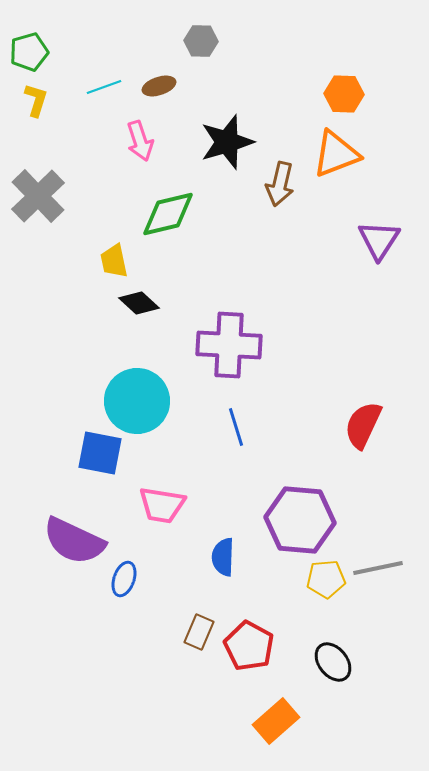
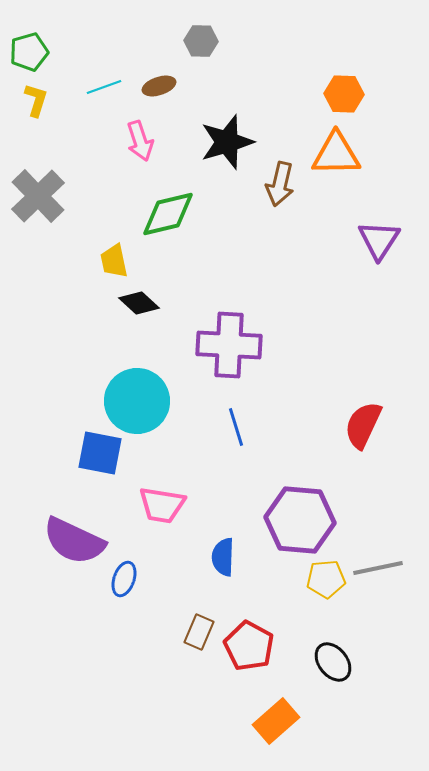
orange triangle: rotated 20 degrees clockwise
